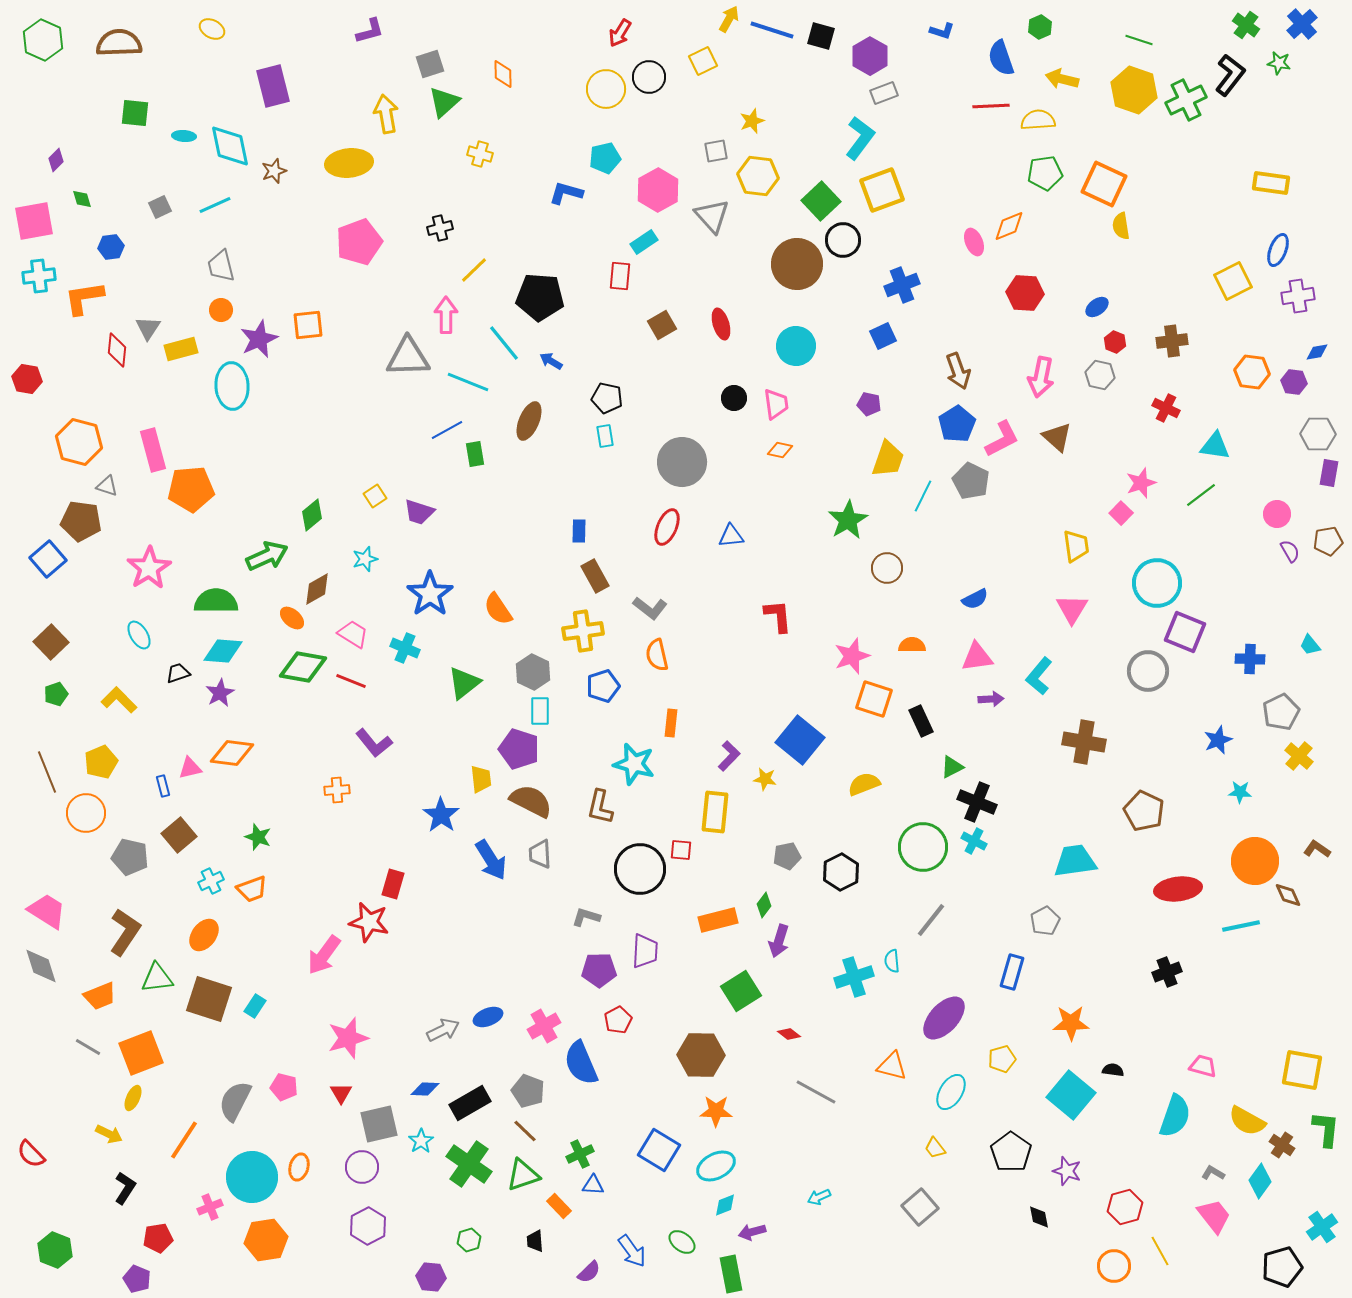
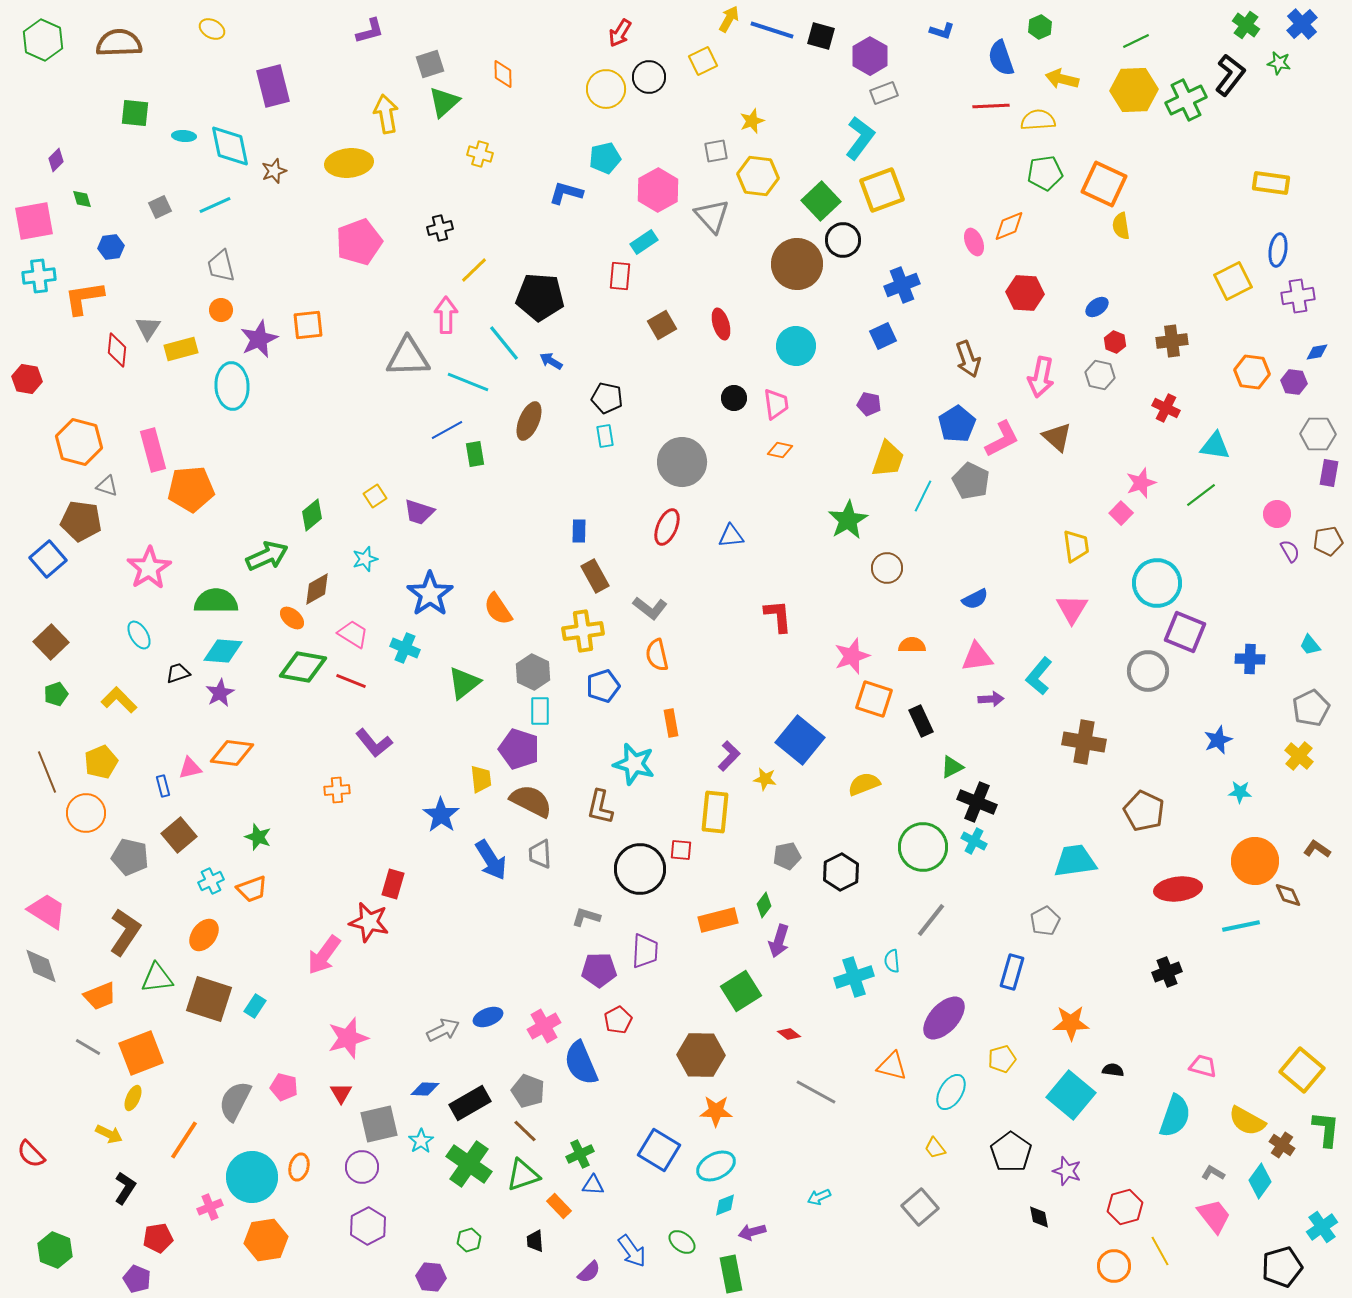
green line at (1139, 40): moved 3 px left, 1 px down; rotated 44 degrees counterclockwise
yellow hexagon at (1134, 90): rotated 21 degrees counterclockwise
blue ellipse at (1278, 250): rotated 12 degrees counterclockwise
brown arrow at (958, 371): moved 10 px right, 12 px up
gray pentagon at (1281, 712): moved 30 px right, 4 px up
orange rectangle at (671, 723): rotated 16 degrees counterclockwise
yellow square at (1302, 1070): rotated 30 degrees clockwise
